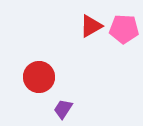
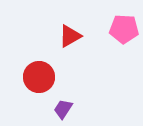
red triangle: moved 21 px left, 10 px down
